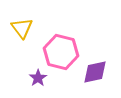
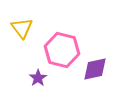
pink hexagon: moved 1 px right, 2 px up
purple diamond: moved 3 px up
